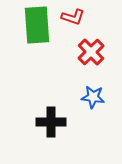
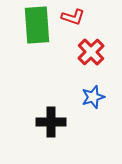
blue star: rotated 25 degrees counterclockwise
